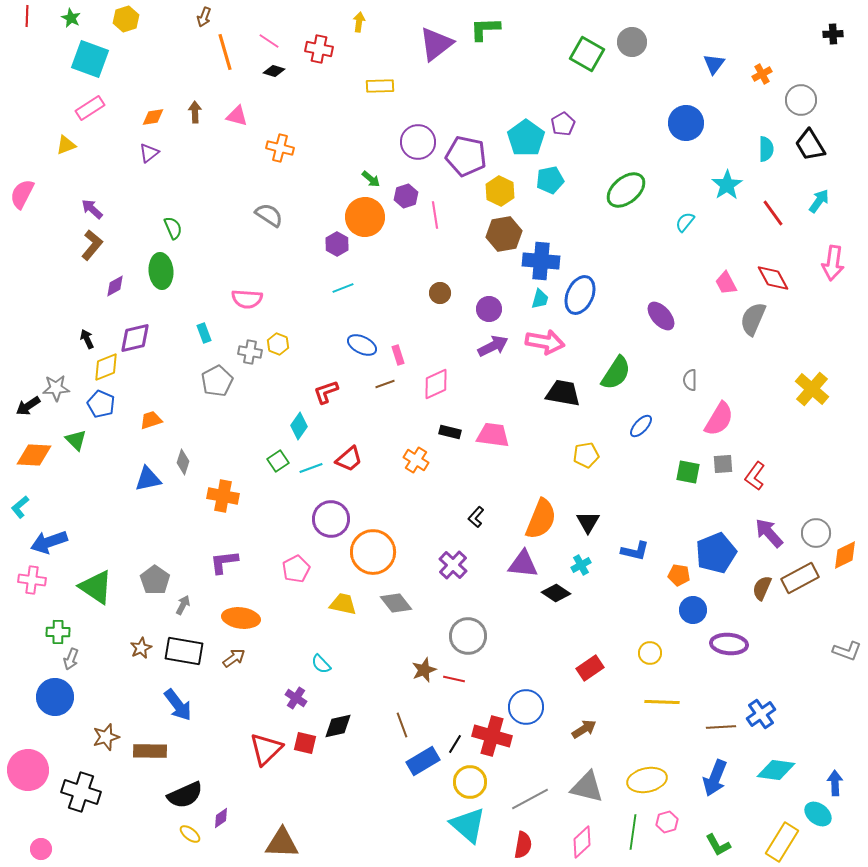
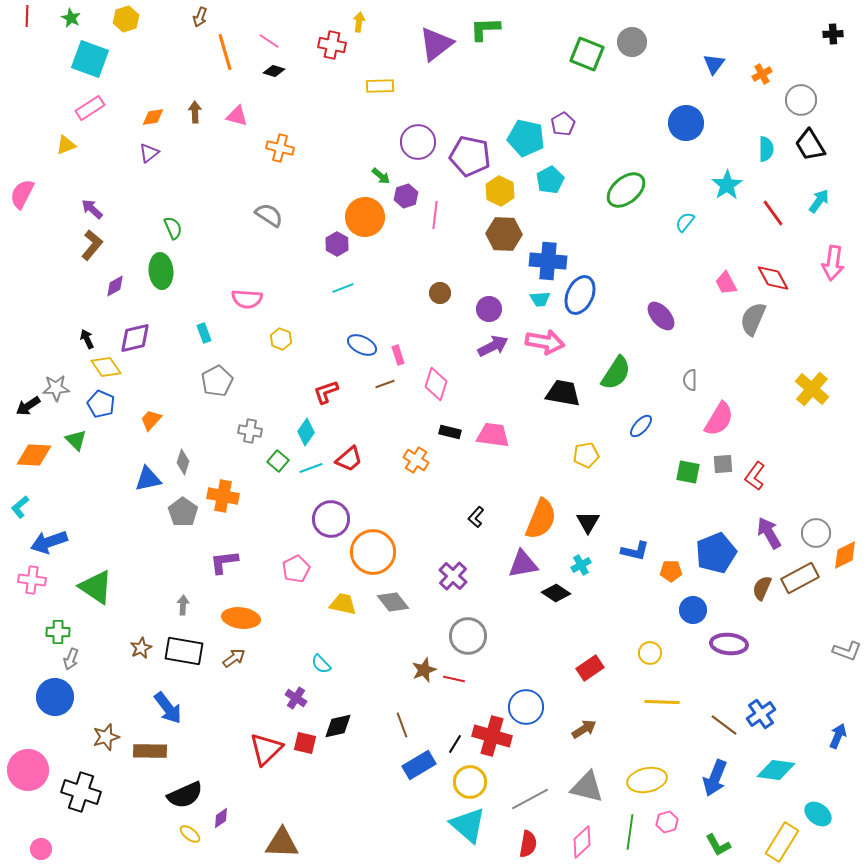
brown arrow at (204, 17): moved 4 px left
red cross at (319, 49): moved 13 px right, 4 px up
green square at (587, 54): rotated 8 degrees counterclockwise
cyan pentagon at (526, 138): rotated 24 degrees counterclockwise
purple pentagon at (466, 156): moved 4 px right
green arrow at (371, 179): moved 10 px right, 3 px up
cyan pentagon at (550, 180): rotated 16 degrees counterclockwise
pink line at (435, 215): rotated 16 degrees clockwise
brown hexagon at (504, 234): rotated 12 degrees clockwise
blue cross at (541, 261): moved 7 px right
cyan trapezoid at (540, 299): rotated 70 degrees clockwise
yellow hexagon at (278, 344): moved 3 px right, 5 px up
gray cross at (250, 352): moved 79 px down
yellow diamond at (106, 367): rotated 76 degrees clockwise
pink diamond at (436, 384): rotated 48 degrees counterclockwise
orange trapezoid at (151, 420): rotated 30 degrees counterclockwise
cyan diamond at (299, 426): moved 7 px right, 6 px down
green square at (278, 461): rotated 15 degrees counterclockwise
purple arrow at (769, 533): rotated 12 degrees clockwise
purple triangle at (523, 564): rotated 16 degrees counterclockwise
purple cross at (453, 565): moved 11 px down
orange pentagon at (679, 575): moved 8 px left, 4 px up; rotated 10 degrees counterclockwise
gray pentagon at (155, 580): moved 28 px right, 68 px up
gray diamond at (396, 603): moved 3 px left, 1 px up
gray arrow at (183, 605): rotated 24 degrees counterclockwise
blue arrow at (178, 705): moved 10 px left, 3 px down
brown line at (721, 727): moved 3 px right, 2 px up; rotated 40 degrees clockwise
blue rectangle at (423, 761): moved 4 px left, 4 px down
blue arrow at (835, 783): moved 3 px right, 47 px up; rotated 25 degrees clockwise
green line at (633, 832): moved 3 px left
red semicircle at (523, 845): moved 5 px right, 1 px up
